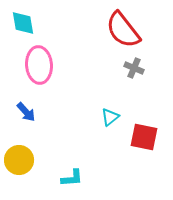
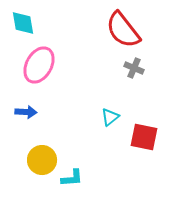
pink ellipse: rotated 33 degrees clockwise
blue arrow: rotated 45 degrees counterclockwise
yellow circle: moved 23 px right
